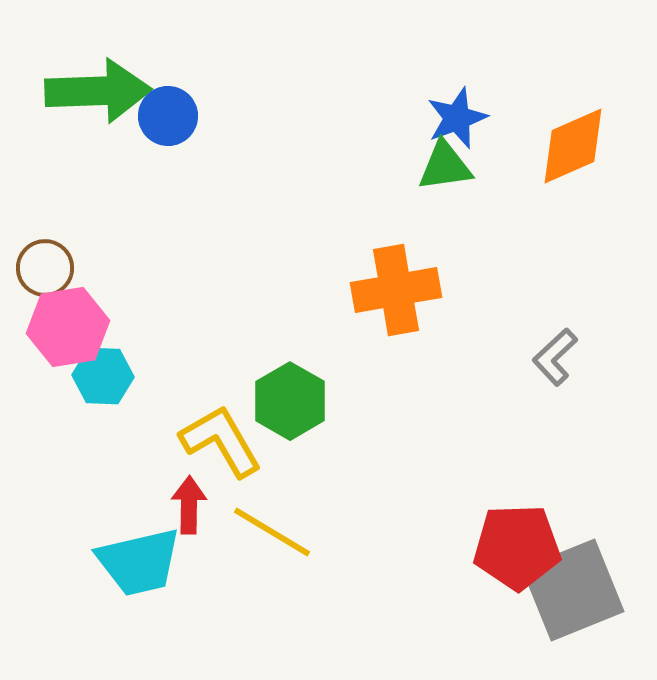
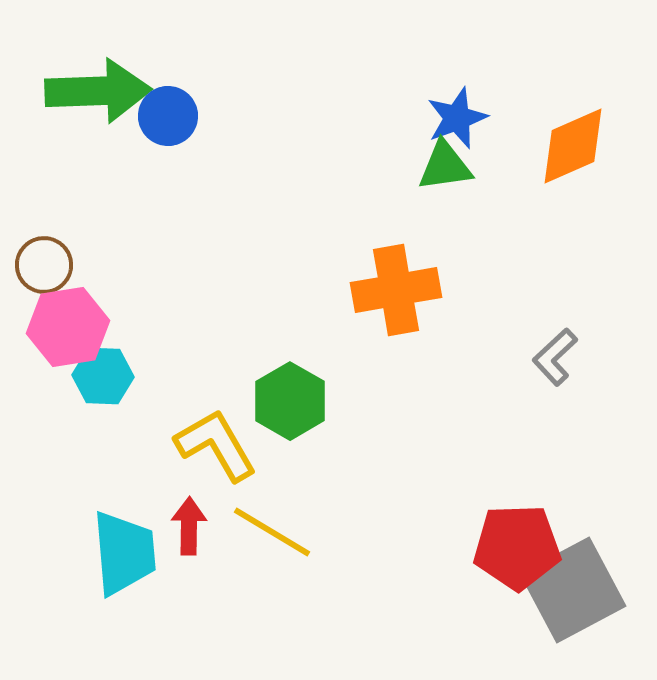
brown circle: moved 1 px left, 3 px up
yellow L-shape: moved 5 px left, 4 px down
red arrow: moved 21 px down
cyan trapezoid: moved 15 px left, 9 px up; rotated 82 degrees counterclockwise
gray square: rotated 6 degrees counterclockwise
